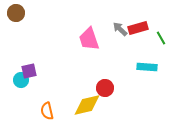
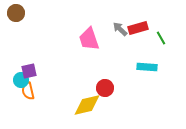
orange semicircle: moved 19 px left, 20 px up
